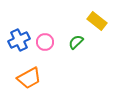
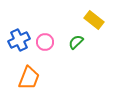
yellow rectangle: moved 3 px left, 1 px up
orange trapezoid: rotated 40 degrees counterclockwise
